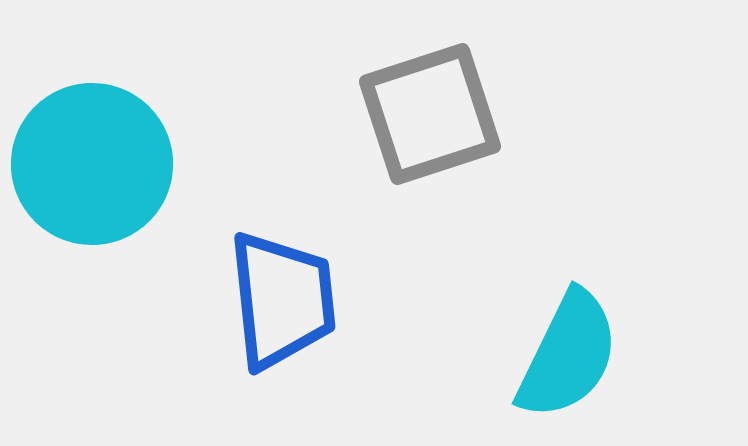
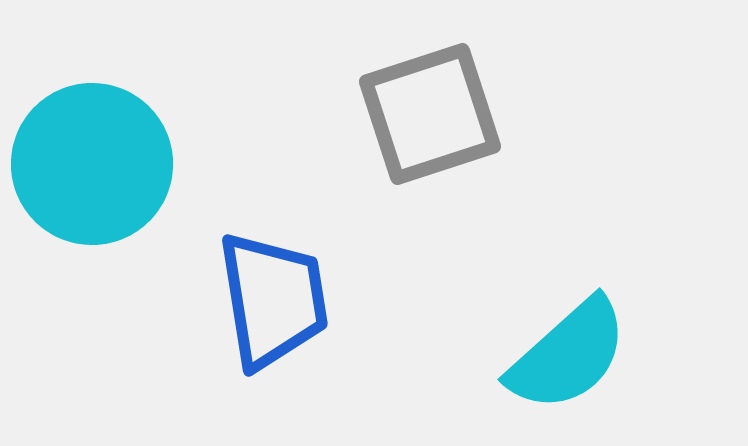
blue trapezoid: moved 9 px left; rotated 3 degrees counterclockwise
cyan semicircle: rotated 22 degrees clockwise
